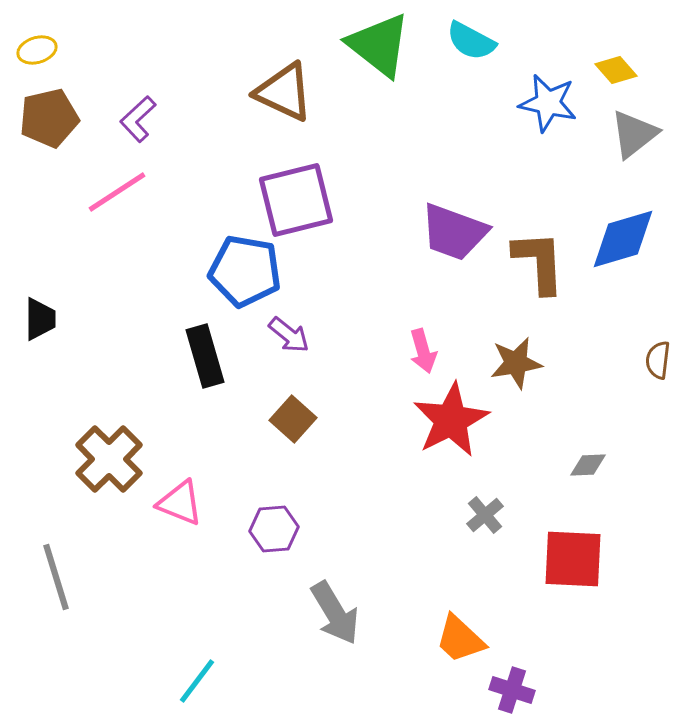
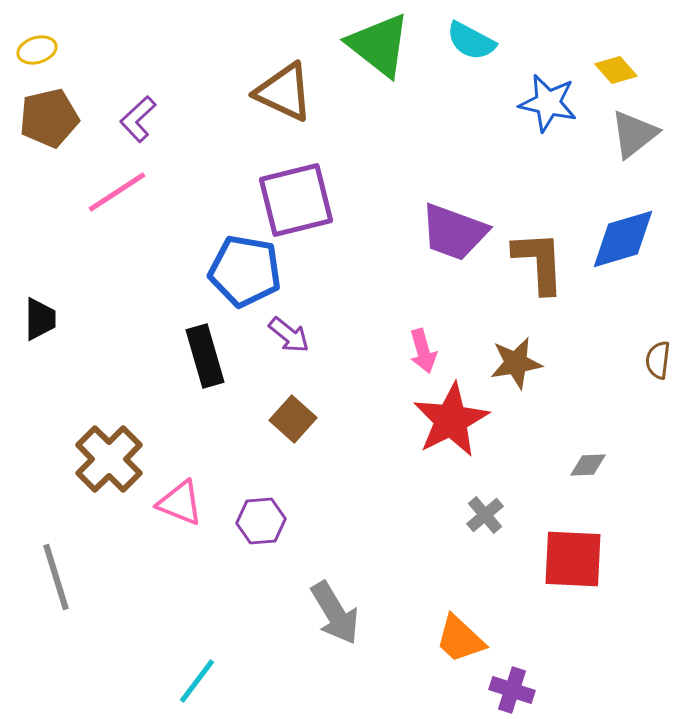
purple hexagon: moved 13 px left, 8 px up
